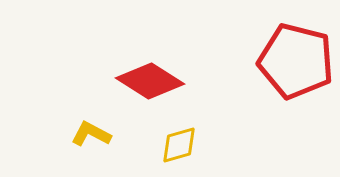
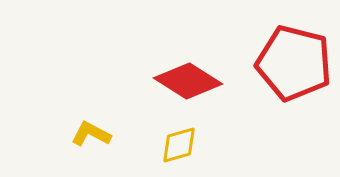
red pentagon: moved 2 px left, 2 px down
red diamond: moved 38 px right
